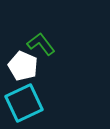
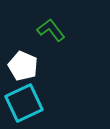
green L-shape: moved 10 px right, 14 px up
